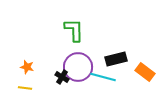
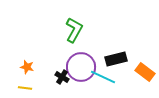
green L-shape: rotated 30 degrees clockwise
purple circle: moved 3 px right
cyan line: rotated 10 degrees clockwise
